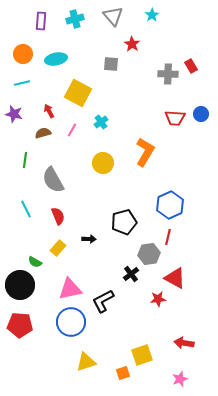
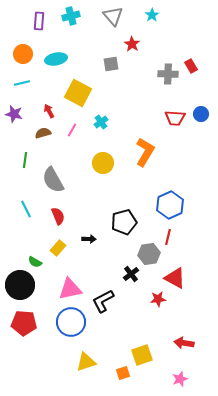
cyan cross at (75, 19): moved 4 px left, 3 px up
purple rectangle at (41, 21): moved 2 px left
gray square at (111, 64): rotated 14 degrees counterclockwise
red pentagon at (20, 325): moved 4 px right, 2 px up
